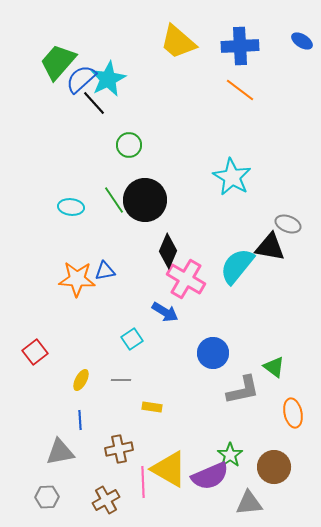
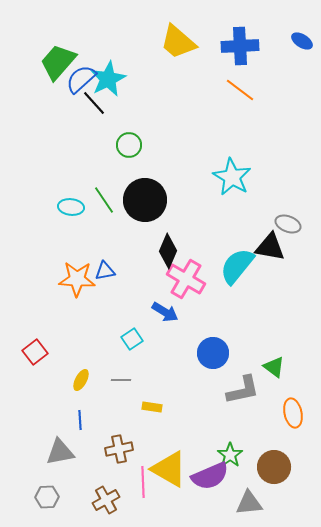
green line at (114, 200): moved 10 px left
